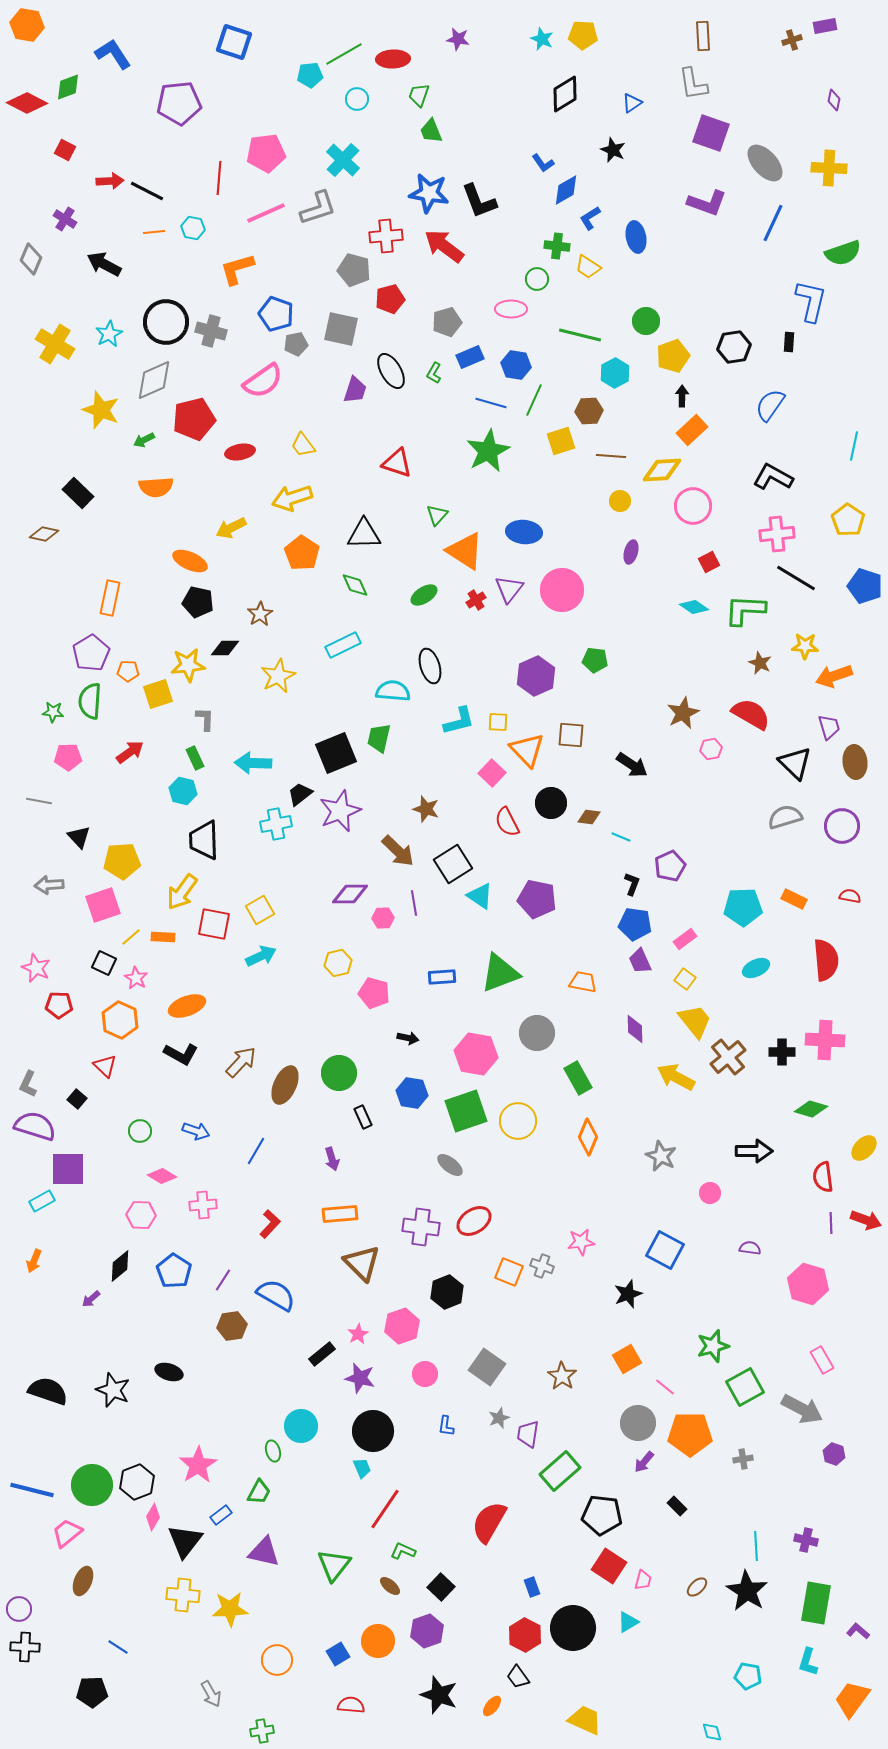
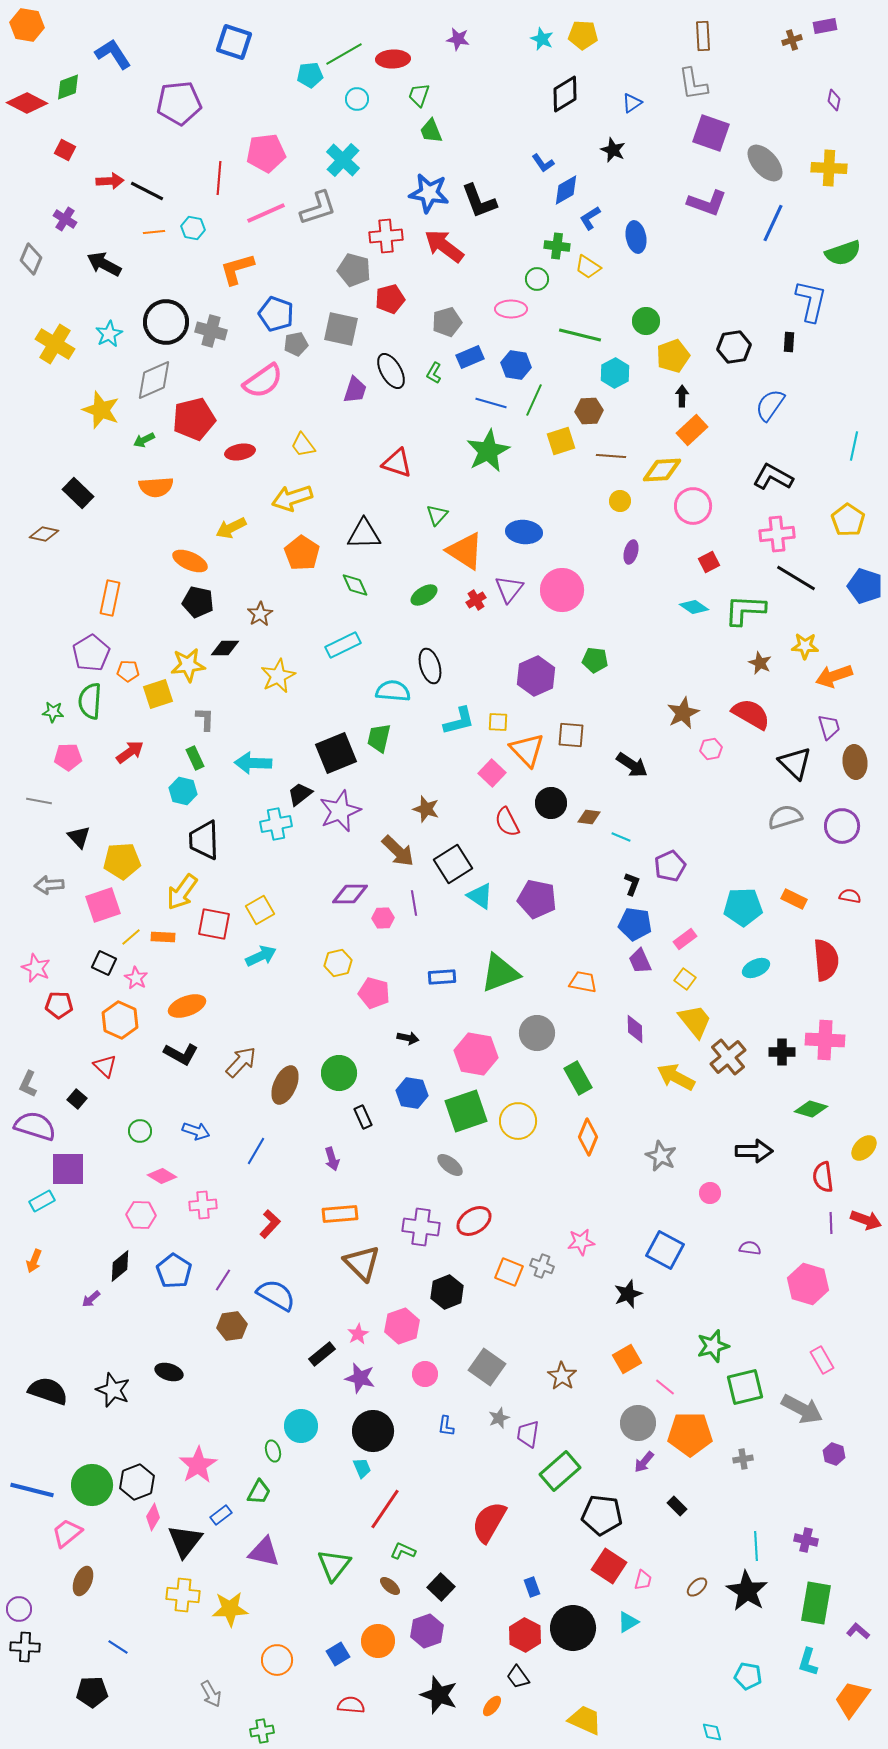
green square at (745, 1387): rotated 15 degrees clockwise
